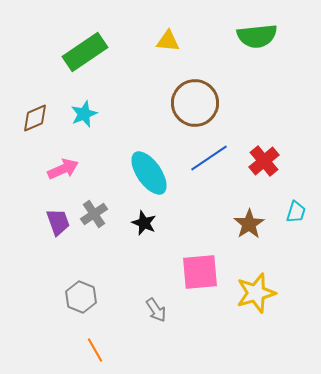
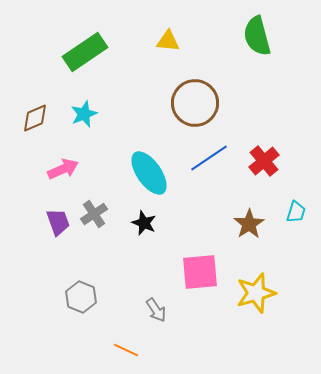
green semicircle: rotated 81 degrees clockwise
orange line: moved 31 px right; rotated 35 degrees counterclockwise
